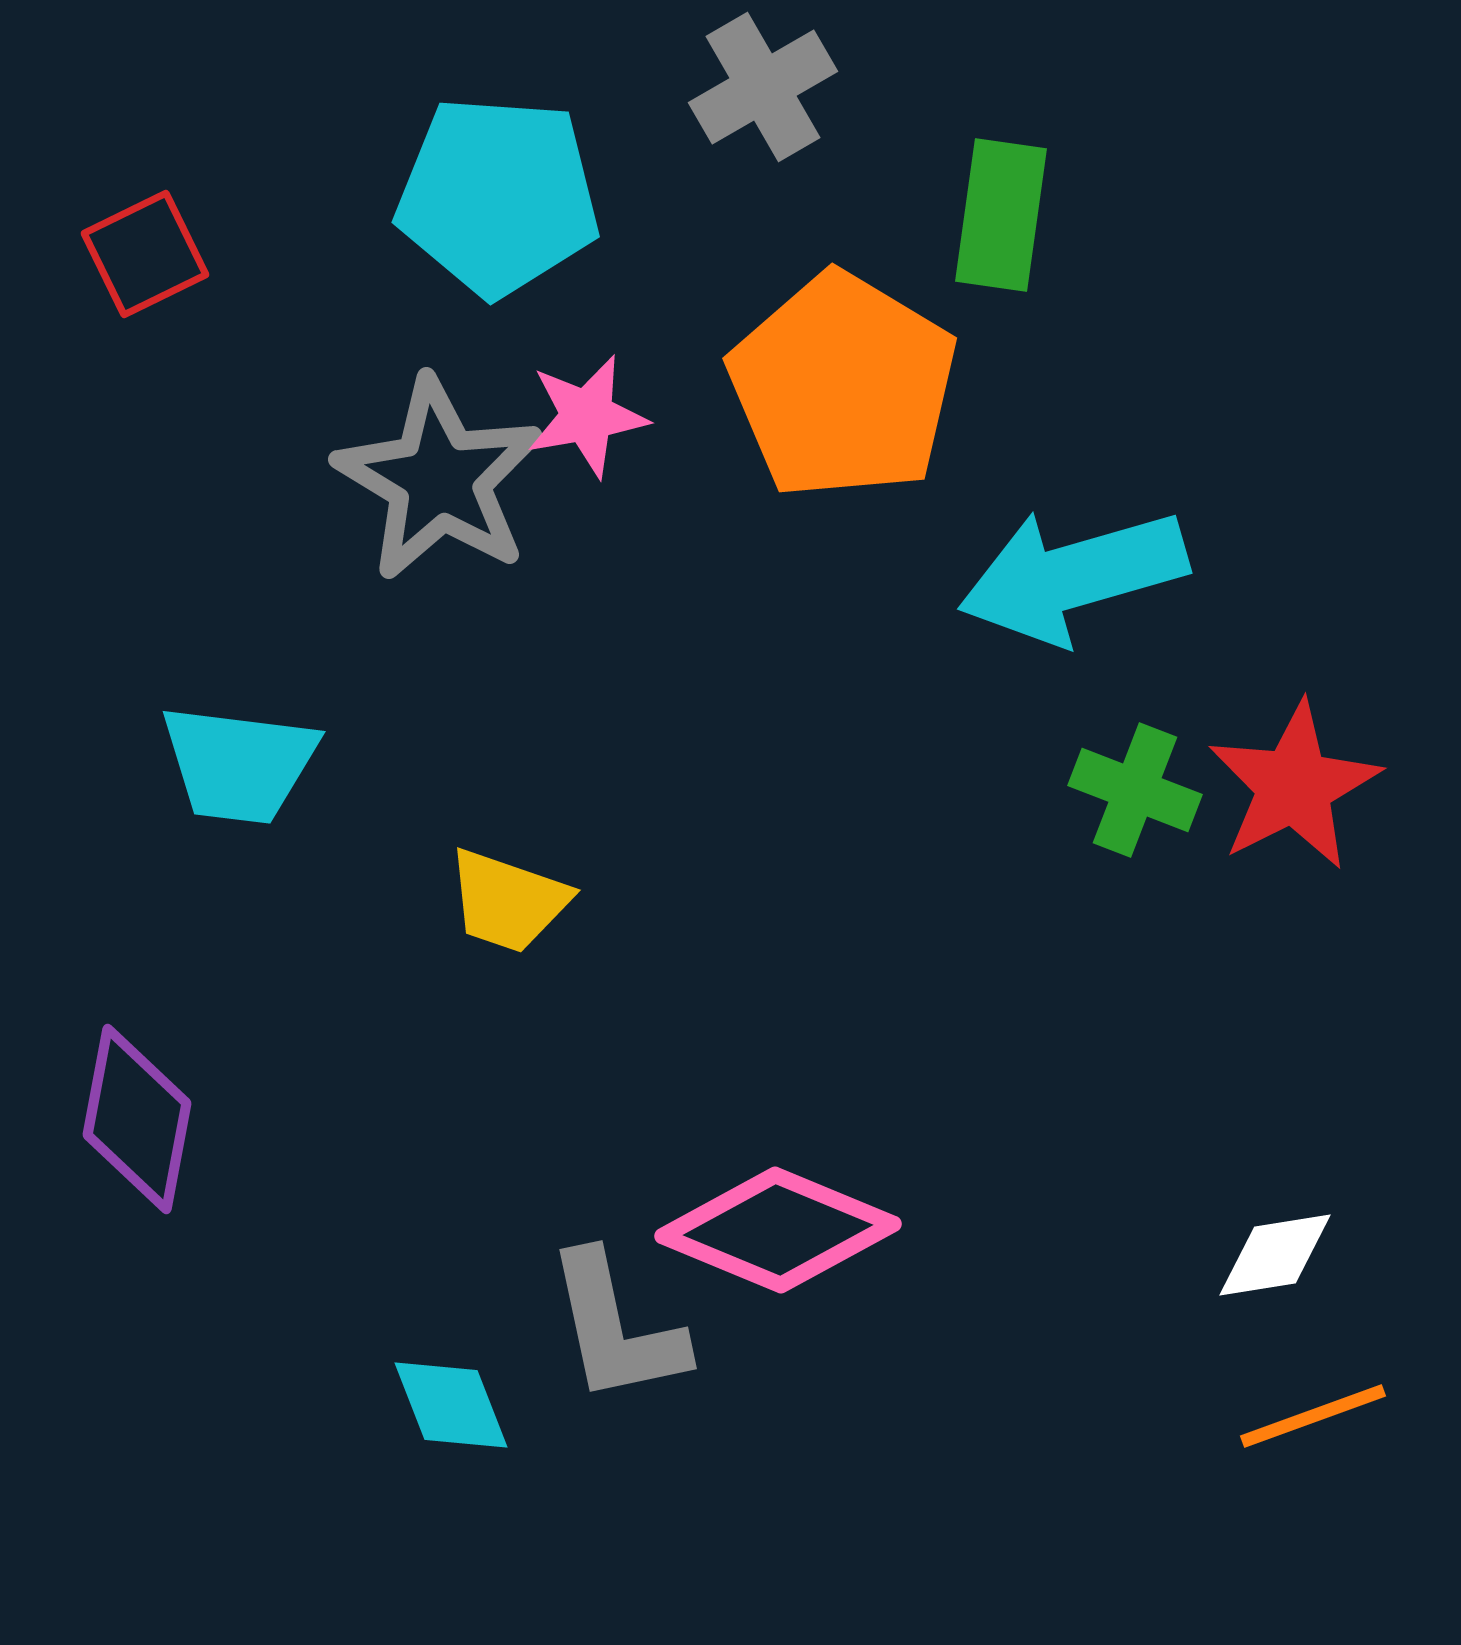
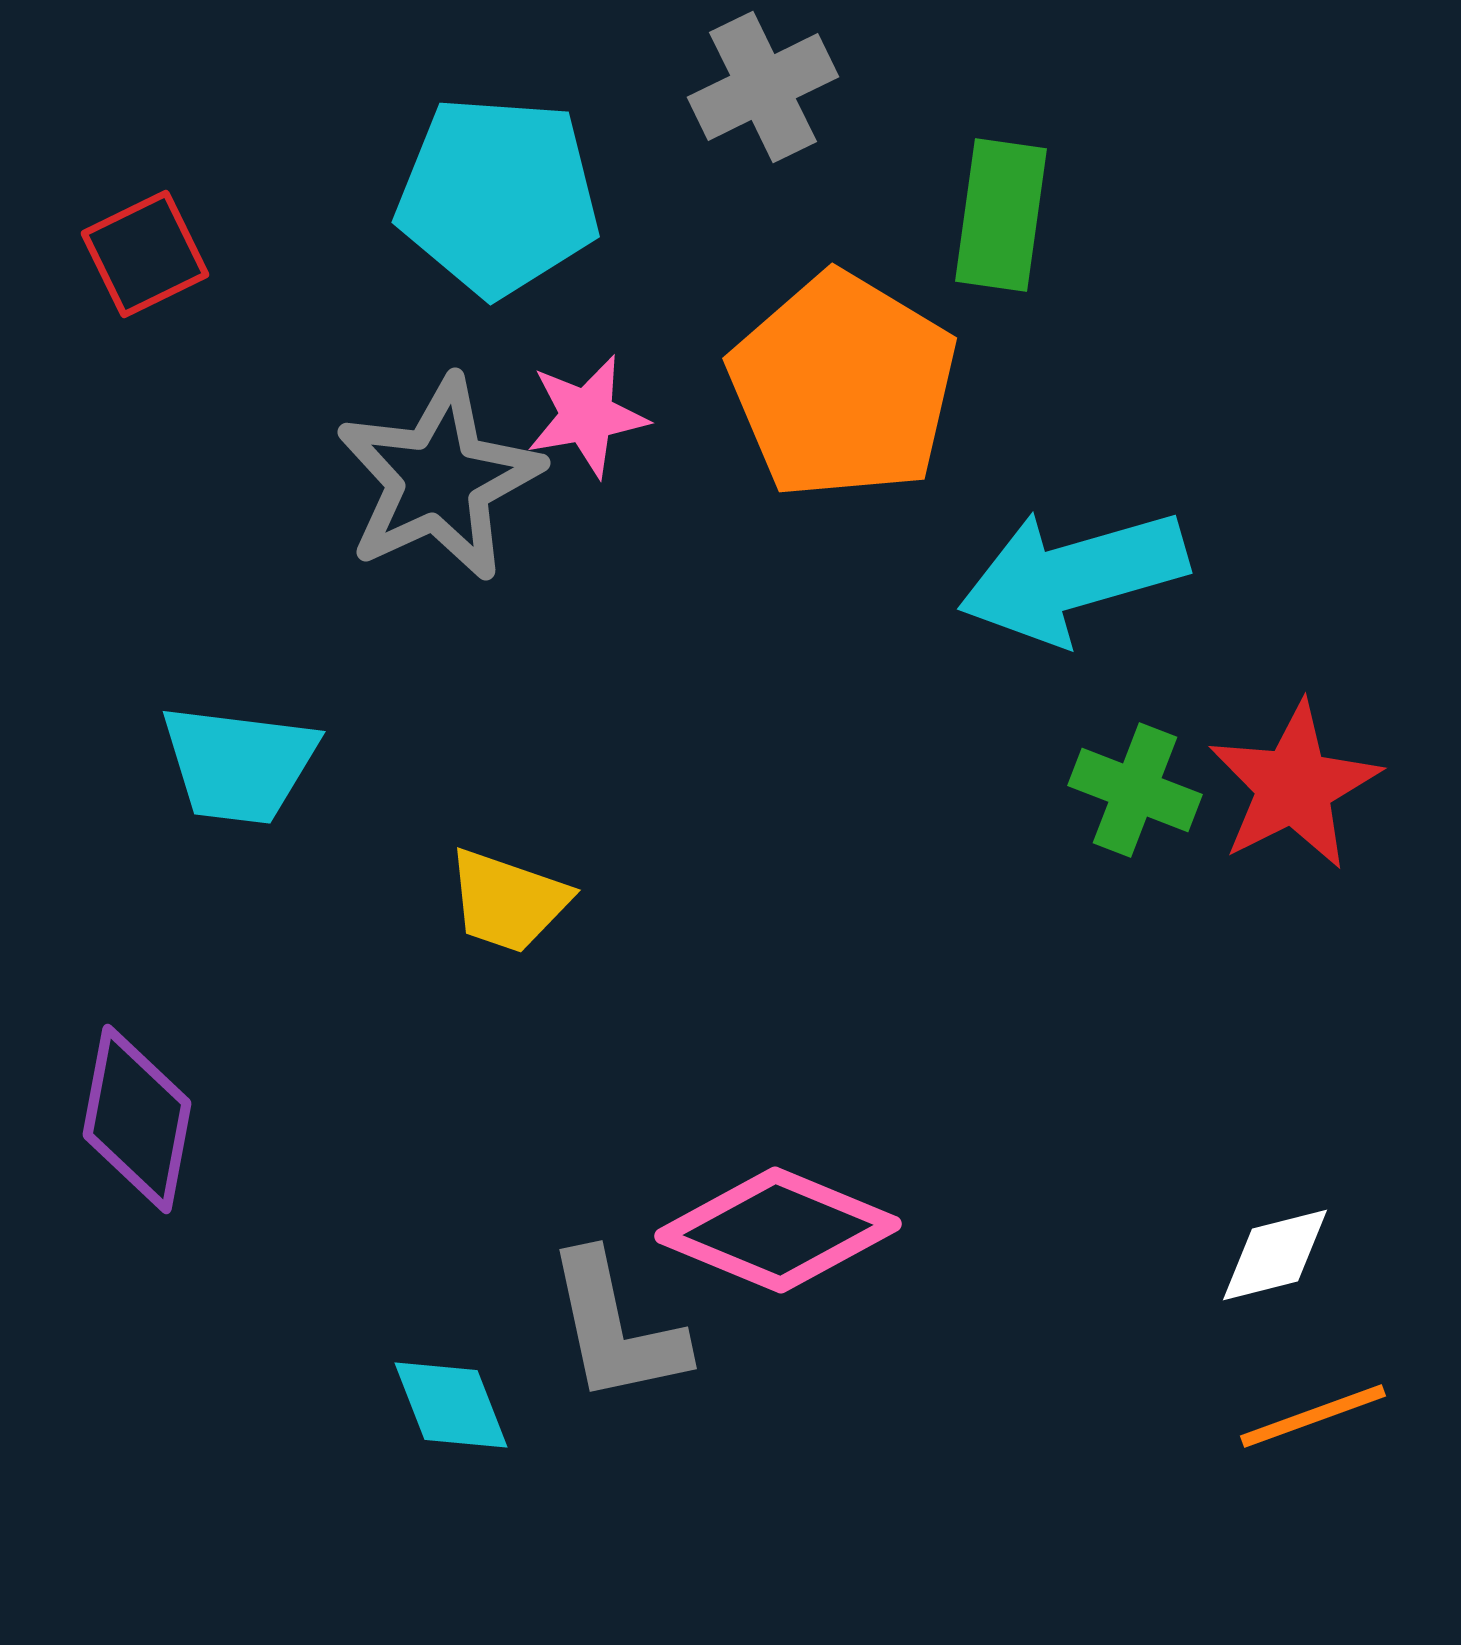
gray cross: rotated 4 degrees clockwise
gray star: rotated 16 degrees clockwise
white diamond: rotated 5 degrees counterclockwise
